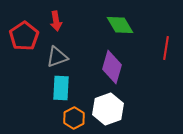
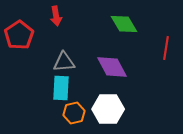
red arrow: moved 5 px up
green diamond: moved 4 px right, 1 px up
red pentagon: moved 5 px left, 1 px up
gray triangle: moved 7 px right, 5 px down; rotated 15 degrees clockwise
purple diamond: rotated 44 degrees counterclockwise
white hexagon: rotated 20 degrees clockwise
orange hexagon: moved 5 px up; rotated 15 degrees clockwise
